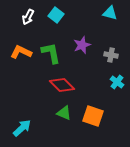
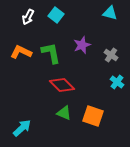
gray cross: rotated 24 degrees clockwise
